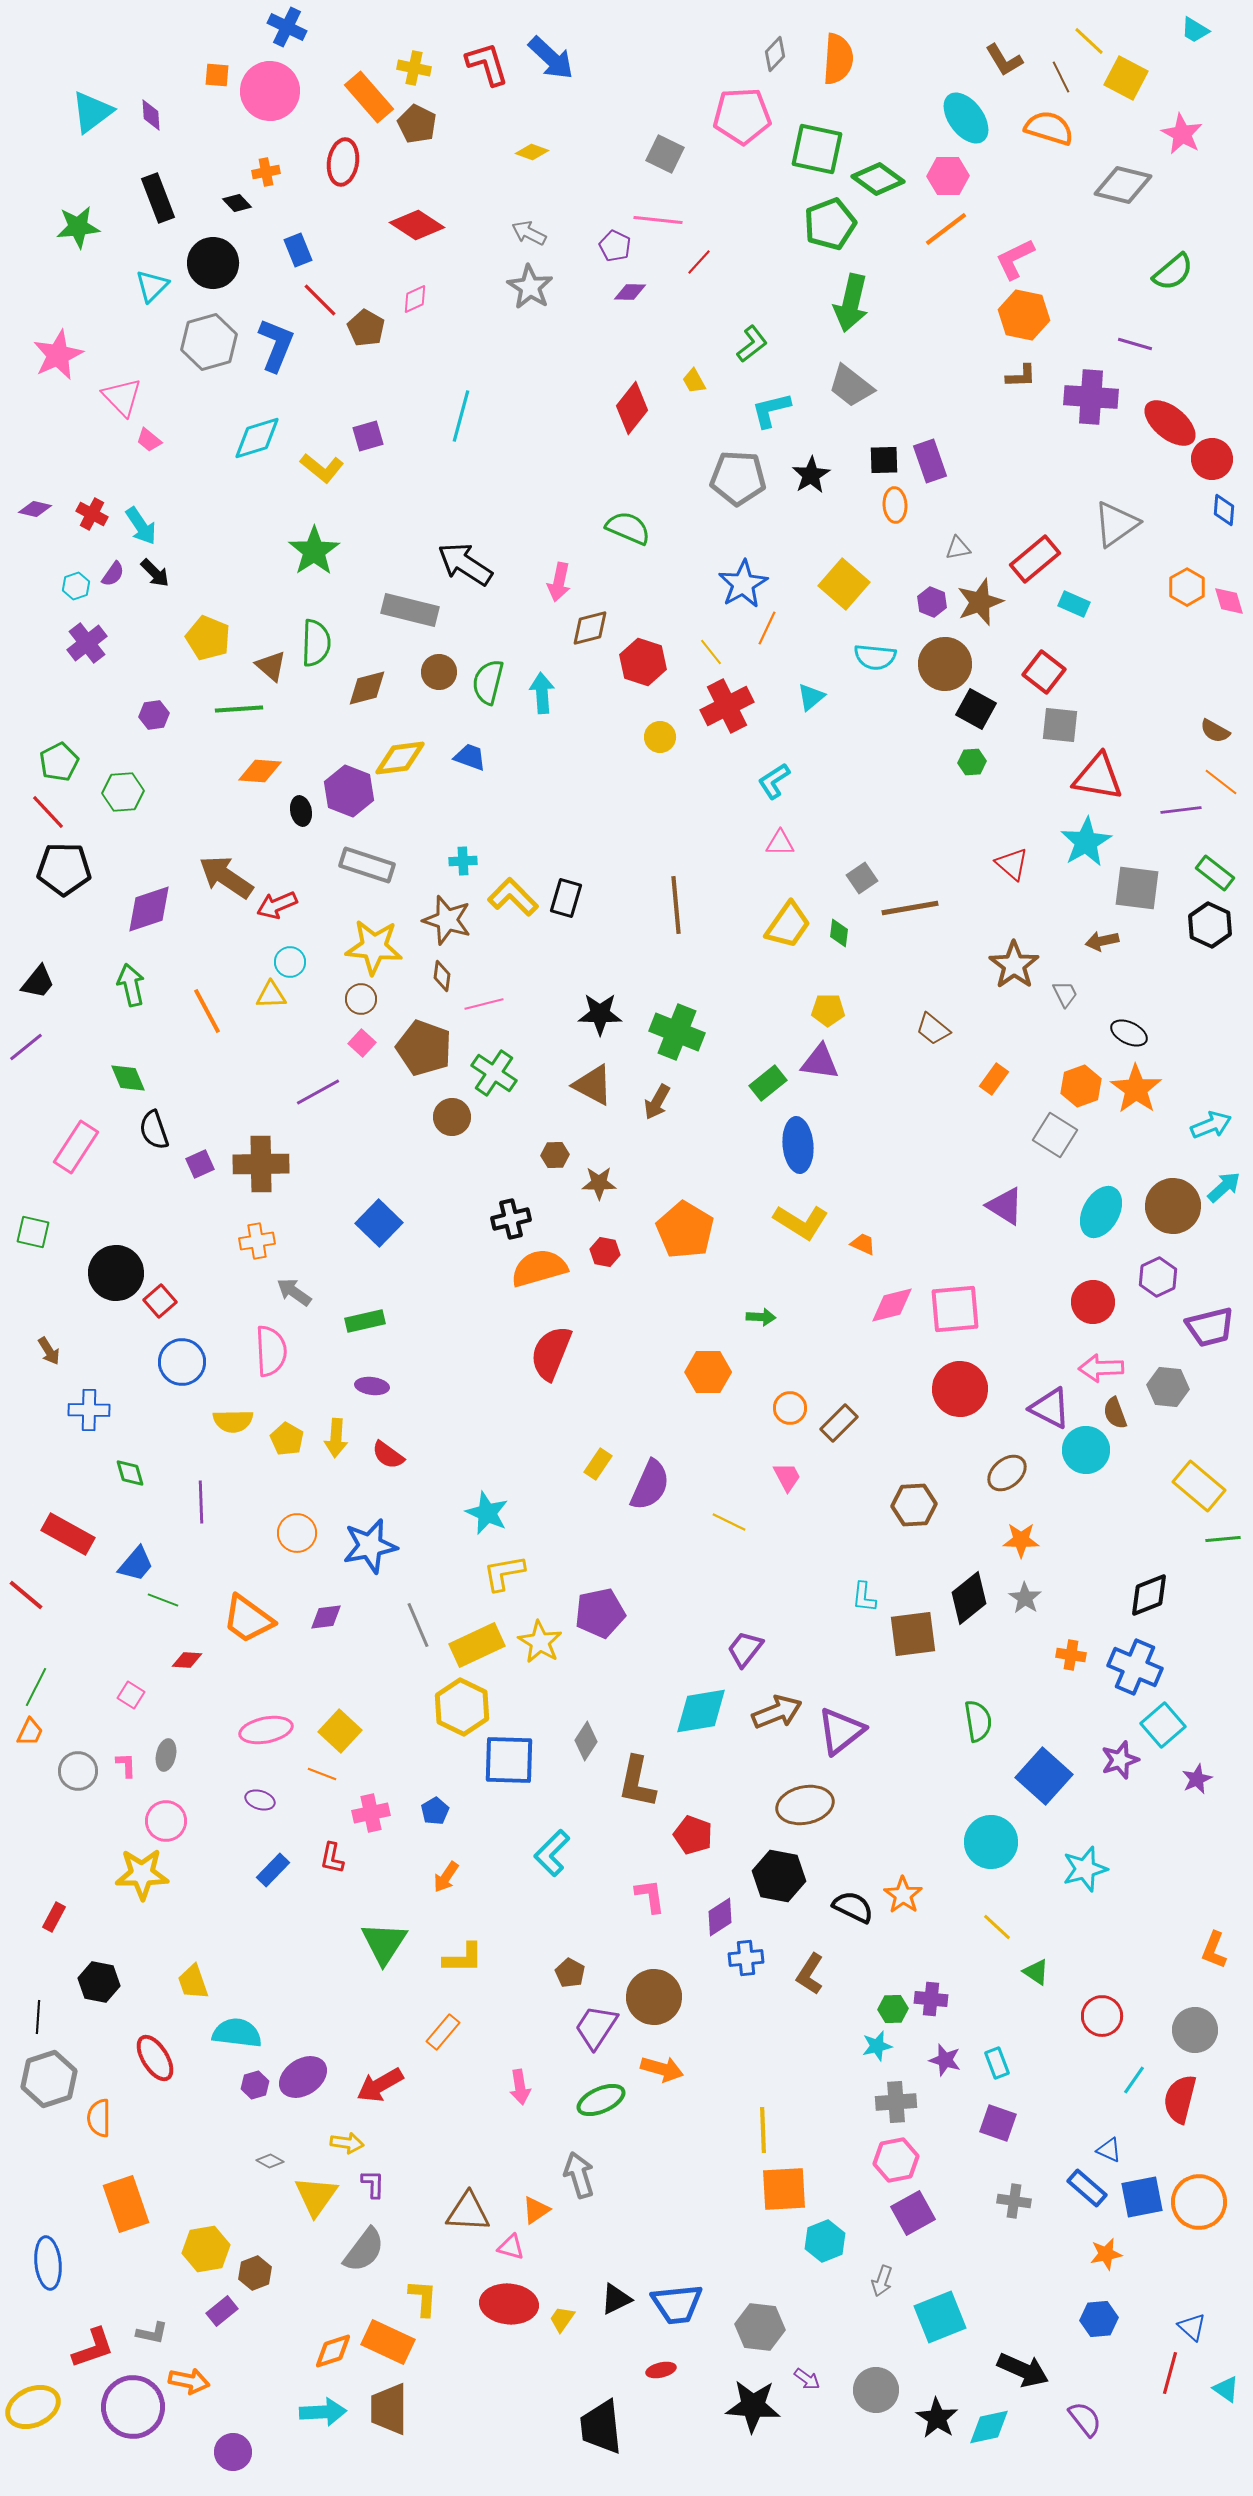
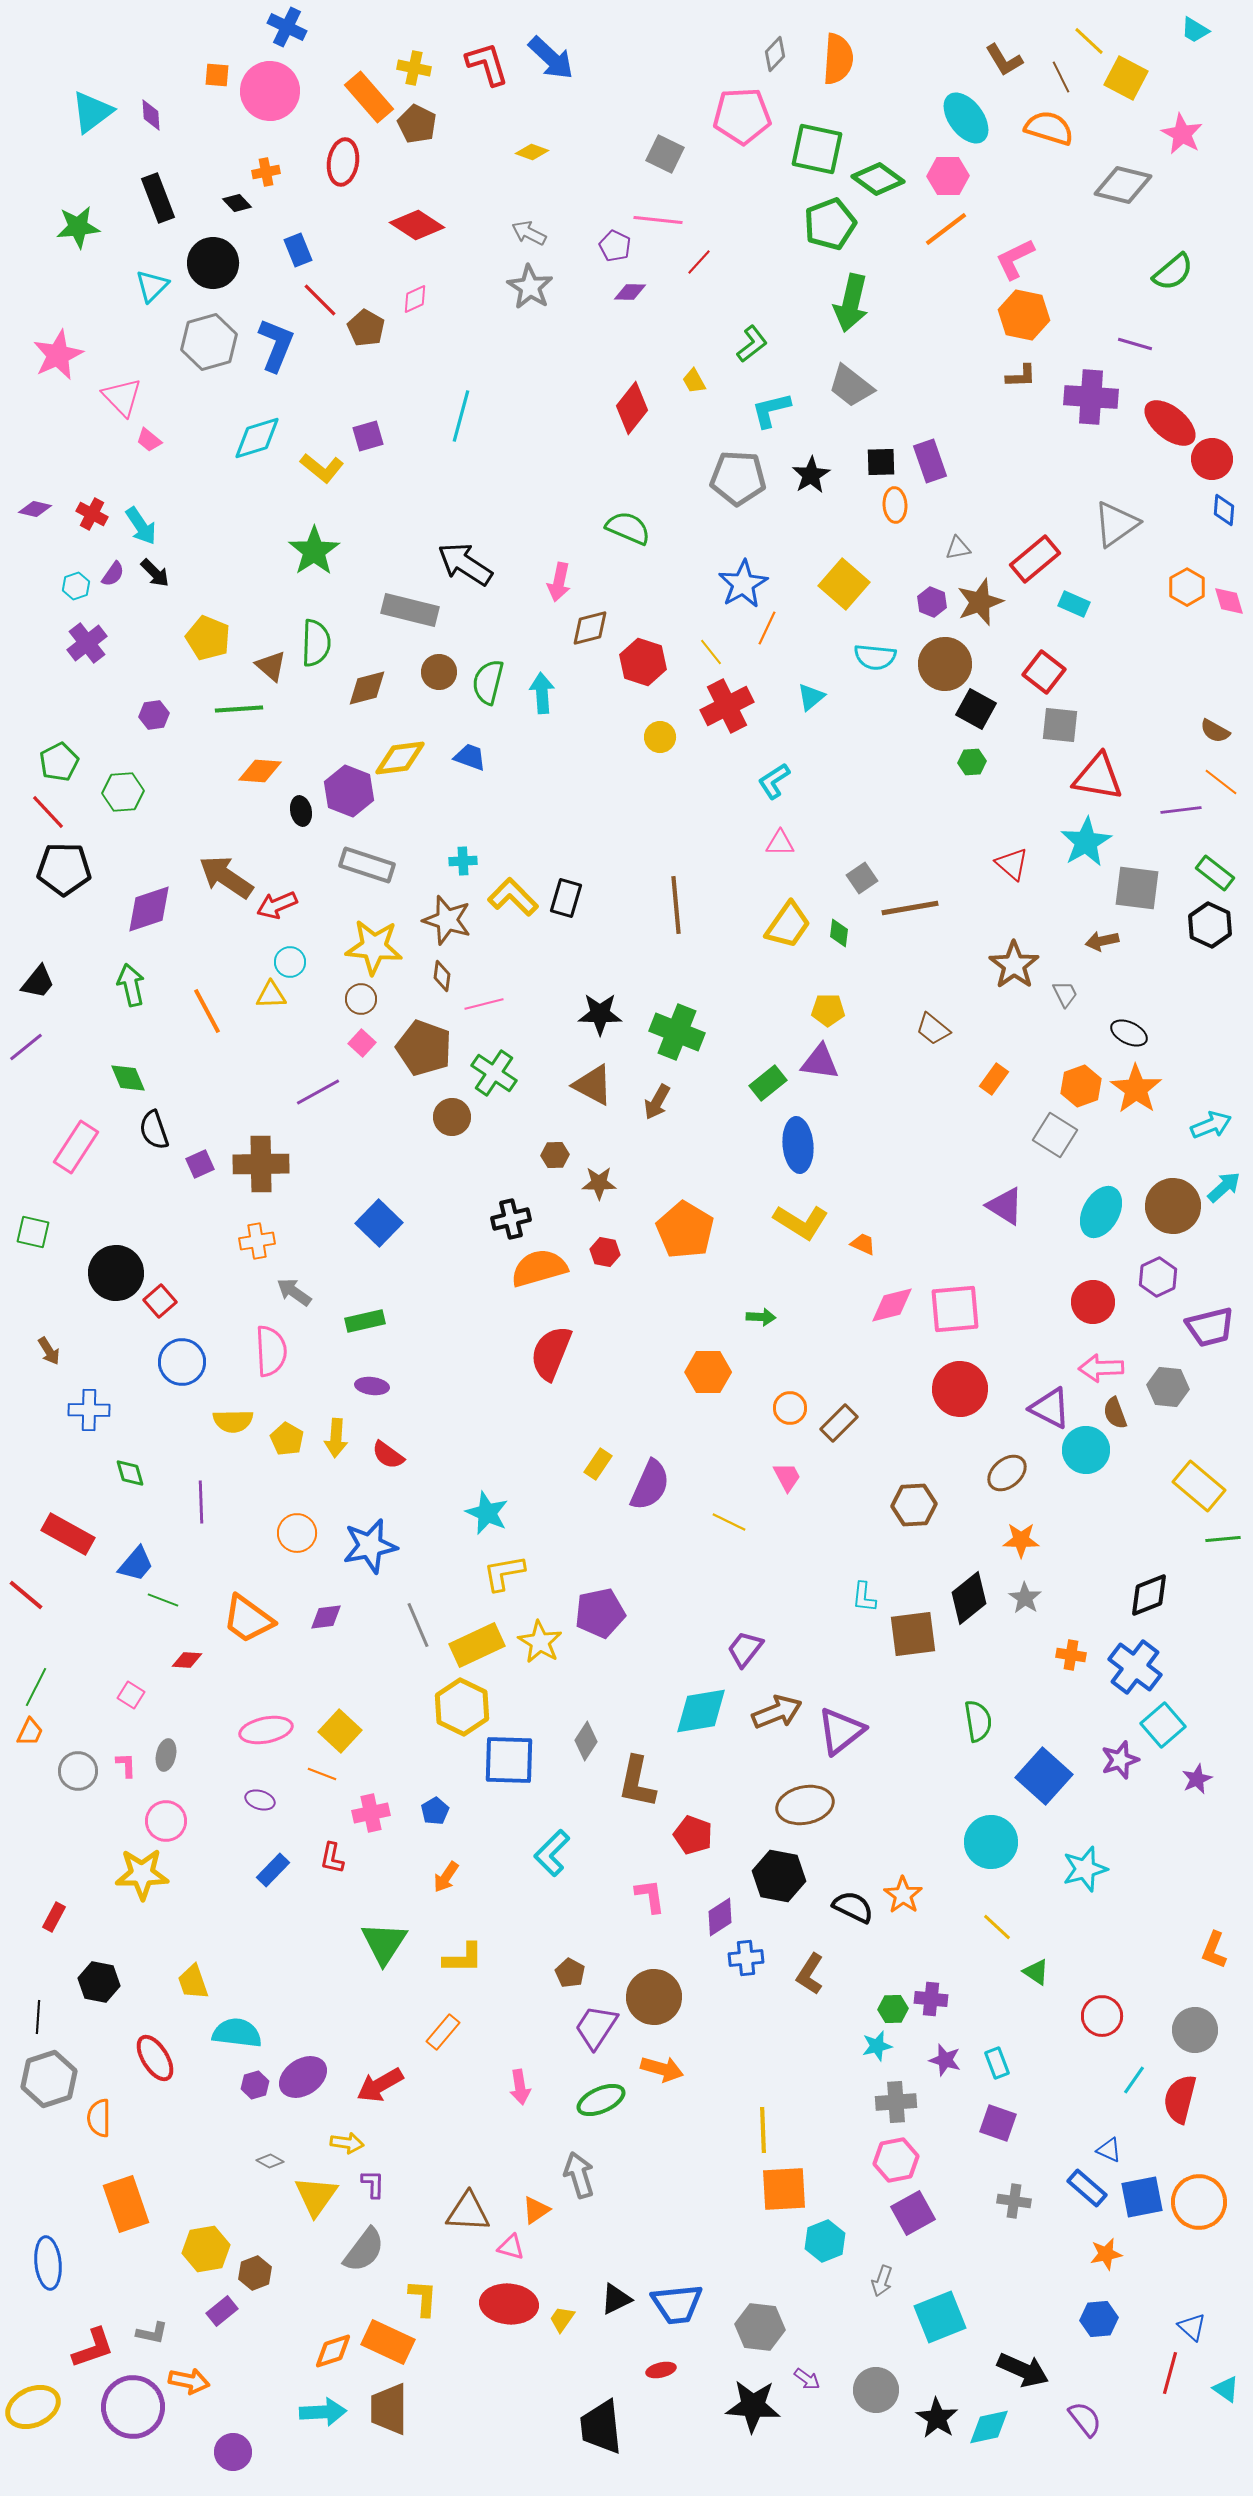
black square at (884, 460): moved 3 px left, 2 px down
blue cross at (1135, 1667): rotated 14 degrees clockwise
